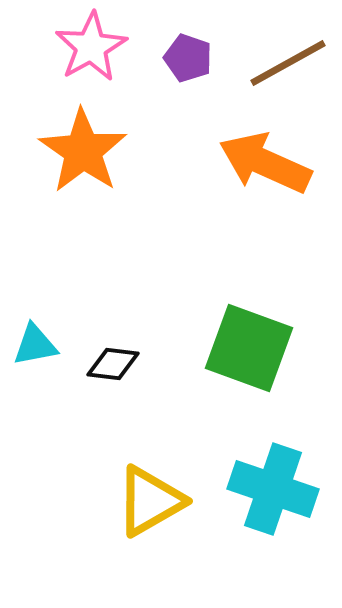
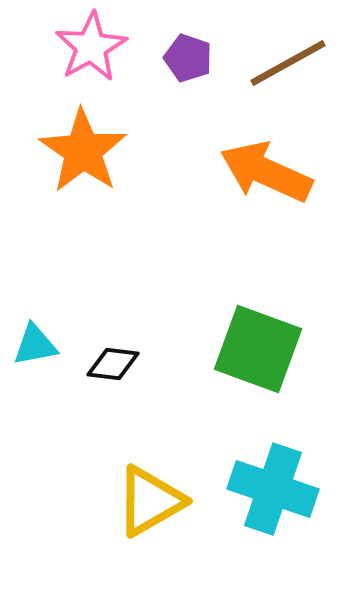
orange arrow: moved 1 px right, 9 px down
green square: moved 9 px right, 1 px down
